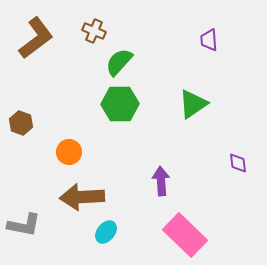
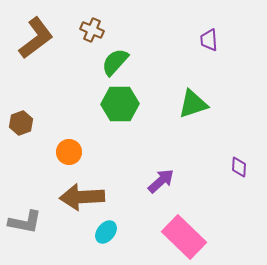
brown cross: moved 2 px left, 1 px up
green semicircle: moved 4 px left
green triangle: rotated 16 degrees clockwise
brown hexagon: rotated 20 degrees clockwise
purple diamond: moved 1 px right, 4 px down; rotated 10 degrees clockwise
purple arrow: rotated 52 degrees clockwise
gray L-shape: moved 1 px right, 3 px up
pink rectangle: moved 1 px left, 2 px down
